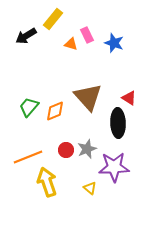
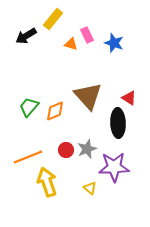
brown triangle: moved 1 px up
